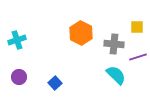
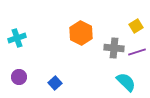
yellow square: moved 1 px left, 1 px up; rotated 32 degrees counterclockwise
cyan cross: moved 2 px up
gray cross: moved 4 px down
purple line: moved 1 px left, 5 px up
cyan semicircle: moved 10 px right, 7 px down
